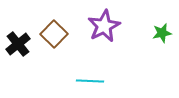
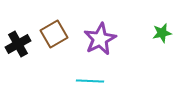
purple star: moved 4 px left, 13 px down
brown square: rotated 16 degrees clockwise
black cross: rotated 10 degrees clockwise
